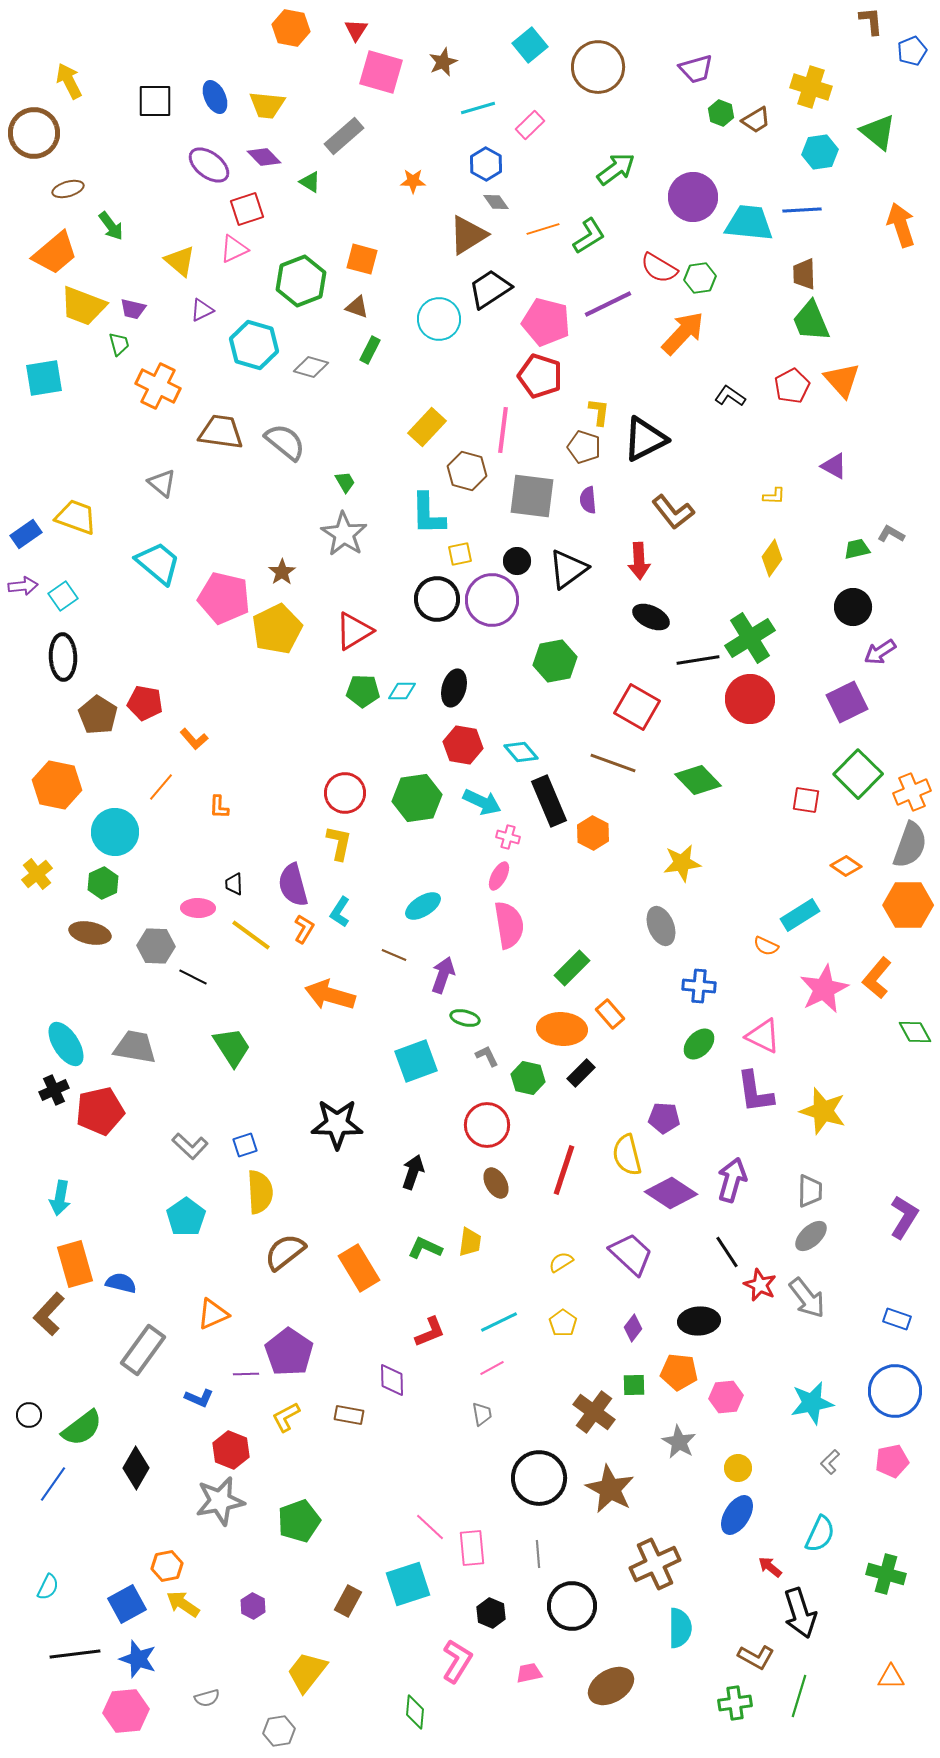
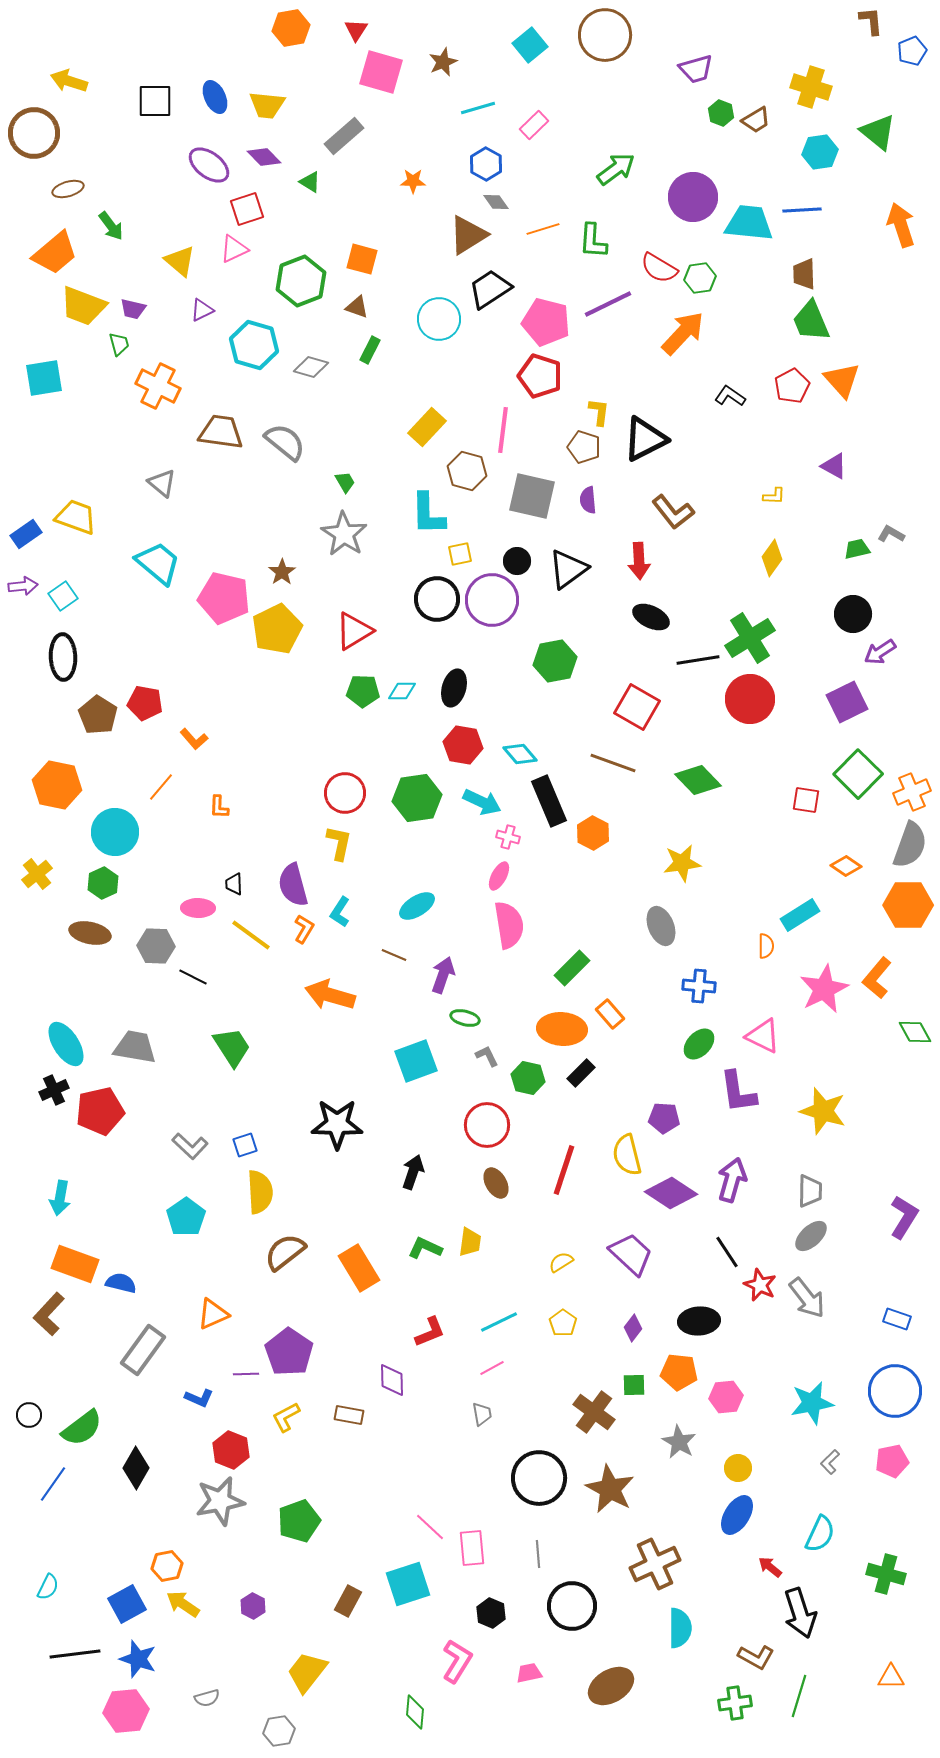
orange hexagon at (291, 28): rotated 21 degrees counterclockwise
brown circle at (598, 67): moved 7 px right, 32 px up
yellow arrow at (69, 81): rotated 45 degrees counterclockwise
pink rectangle at (530, 125): moved 4 px right
green L-shape at (589, 236): moved 4 px right, 5 px down; rotated 126 degrees clockwise
gray square at (532, 496): rotated 6 degrees clockwise
black circle at (853, 607): moved 7 px down
cyan diamond at (521, 752): moved 1 px left, 2 px down
cyan ellipse at (423, 906): moved 6 px left
orange semicircle at (766, 946): rotated 115 degrees counterclockwise
purple L-shape at (755, 1092): moved 17 px left
orange rectangle at (75, 1264): rotated 54 degrees counterclockwise
